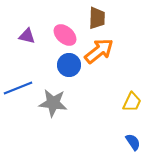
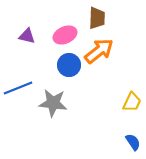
pink ellipse: rotated 65 degrees counterclockwise
